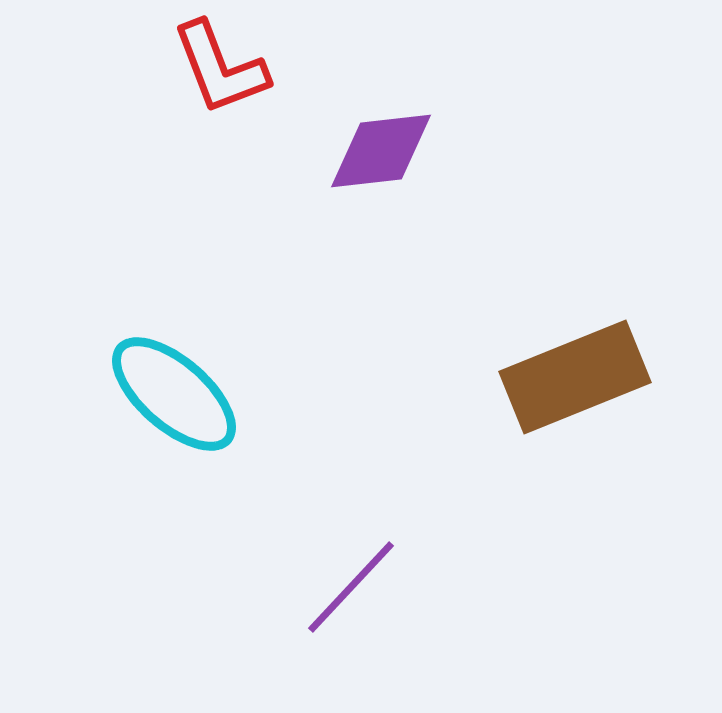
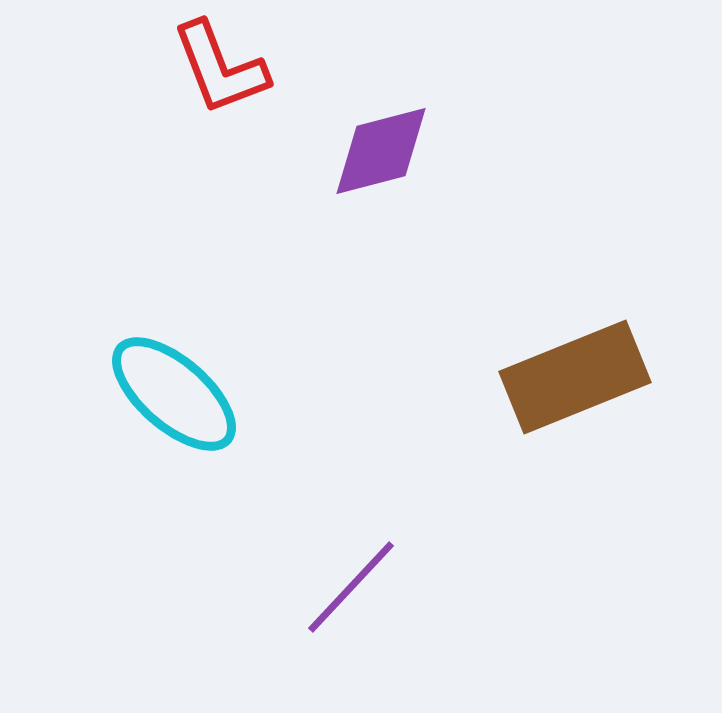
purple diamond: rotated 8 degrees counterclockwise
